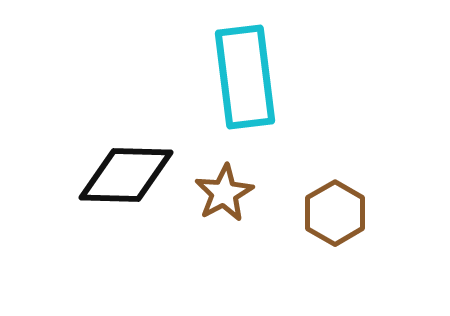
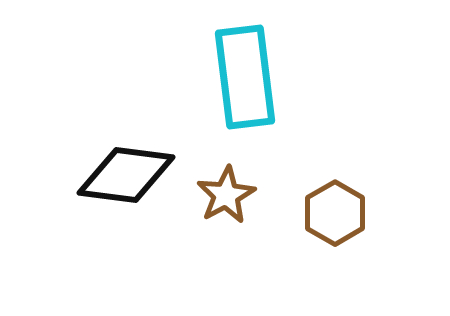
black diamond: rotated 6 degrees clockwise
brown star: moved 2 px right, 2 px down
